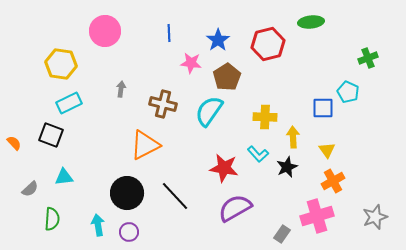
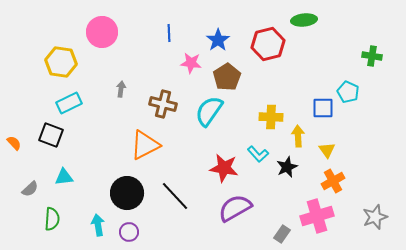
green ellipse: moved 7 px left, 2 px up
pink circle: moved 3 px left, 1 px down
green cross: moved 4 px right, 2 px up; rotated 30 degrees clockwise
yellow hexagon: moved 2 px up
yellow cross: moved 6 px right
yellow arrow: moved 5 px right, 1 px up
